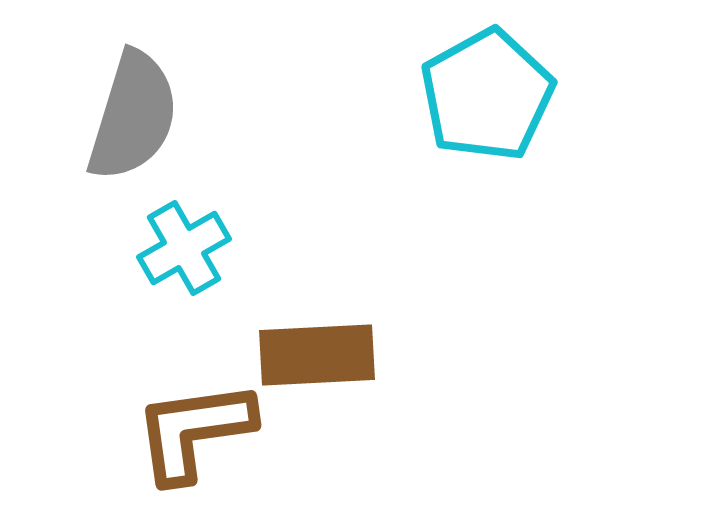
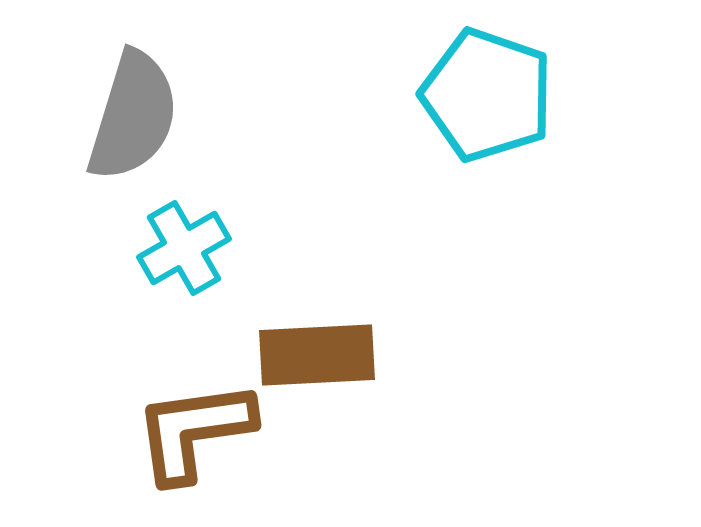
cyan pentagon: rotated 24 degrees counterclockwise
